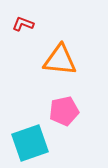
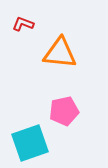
orange triangle: moved 7 px up
